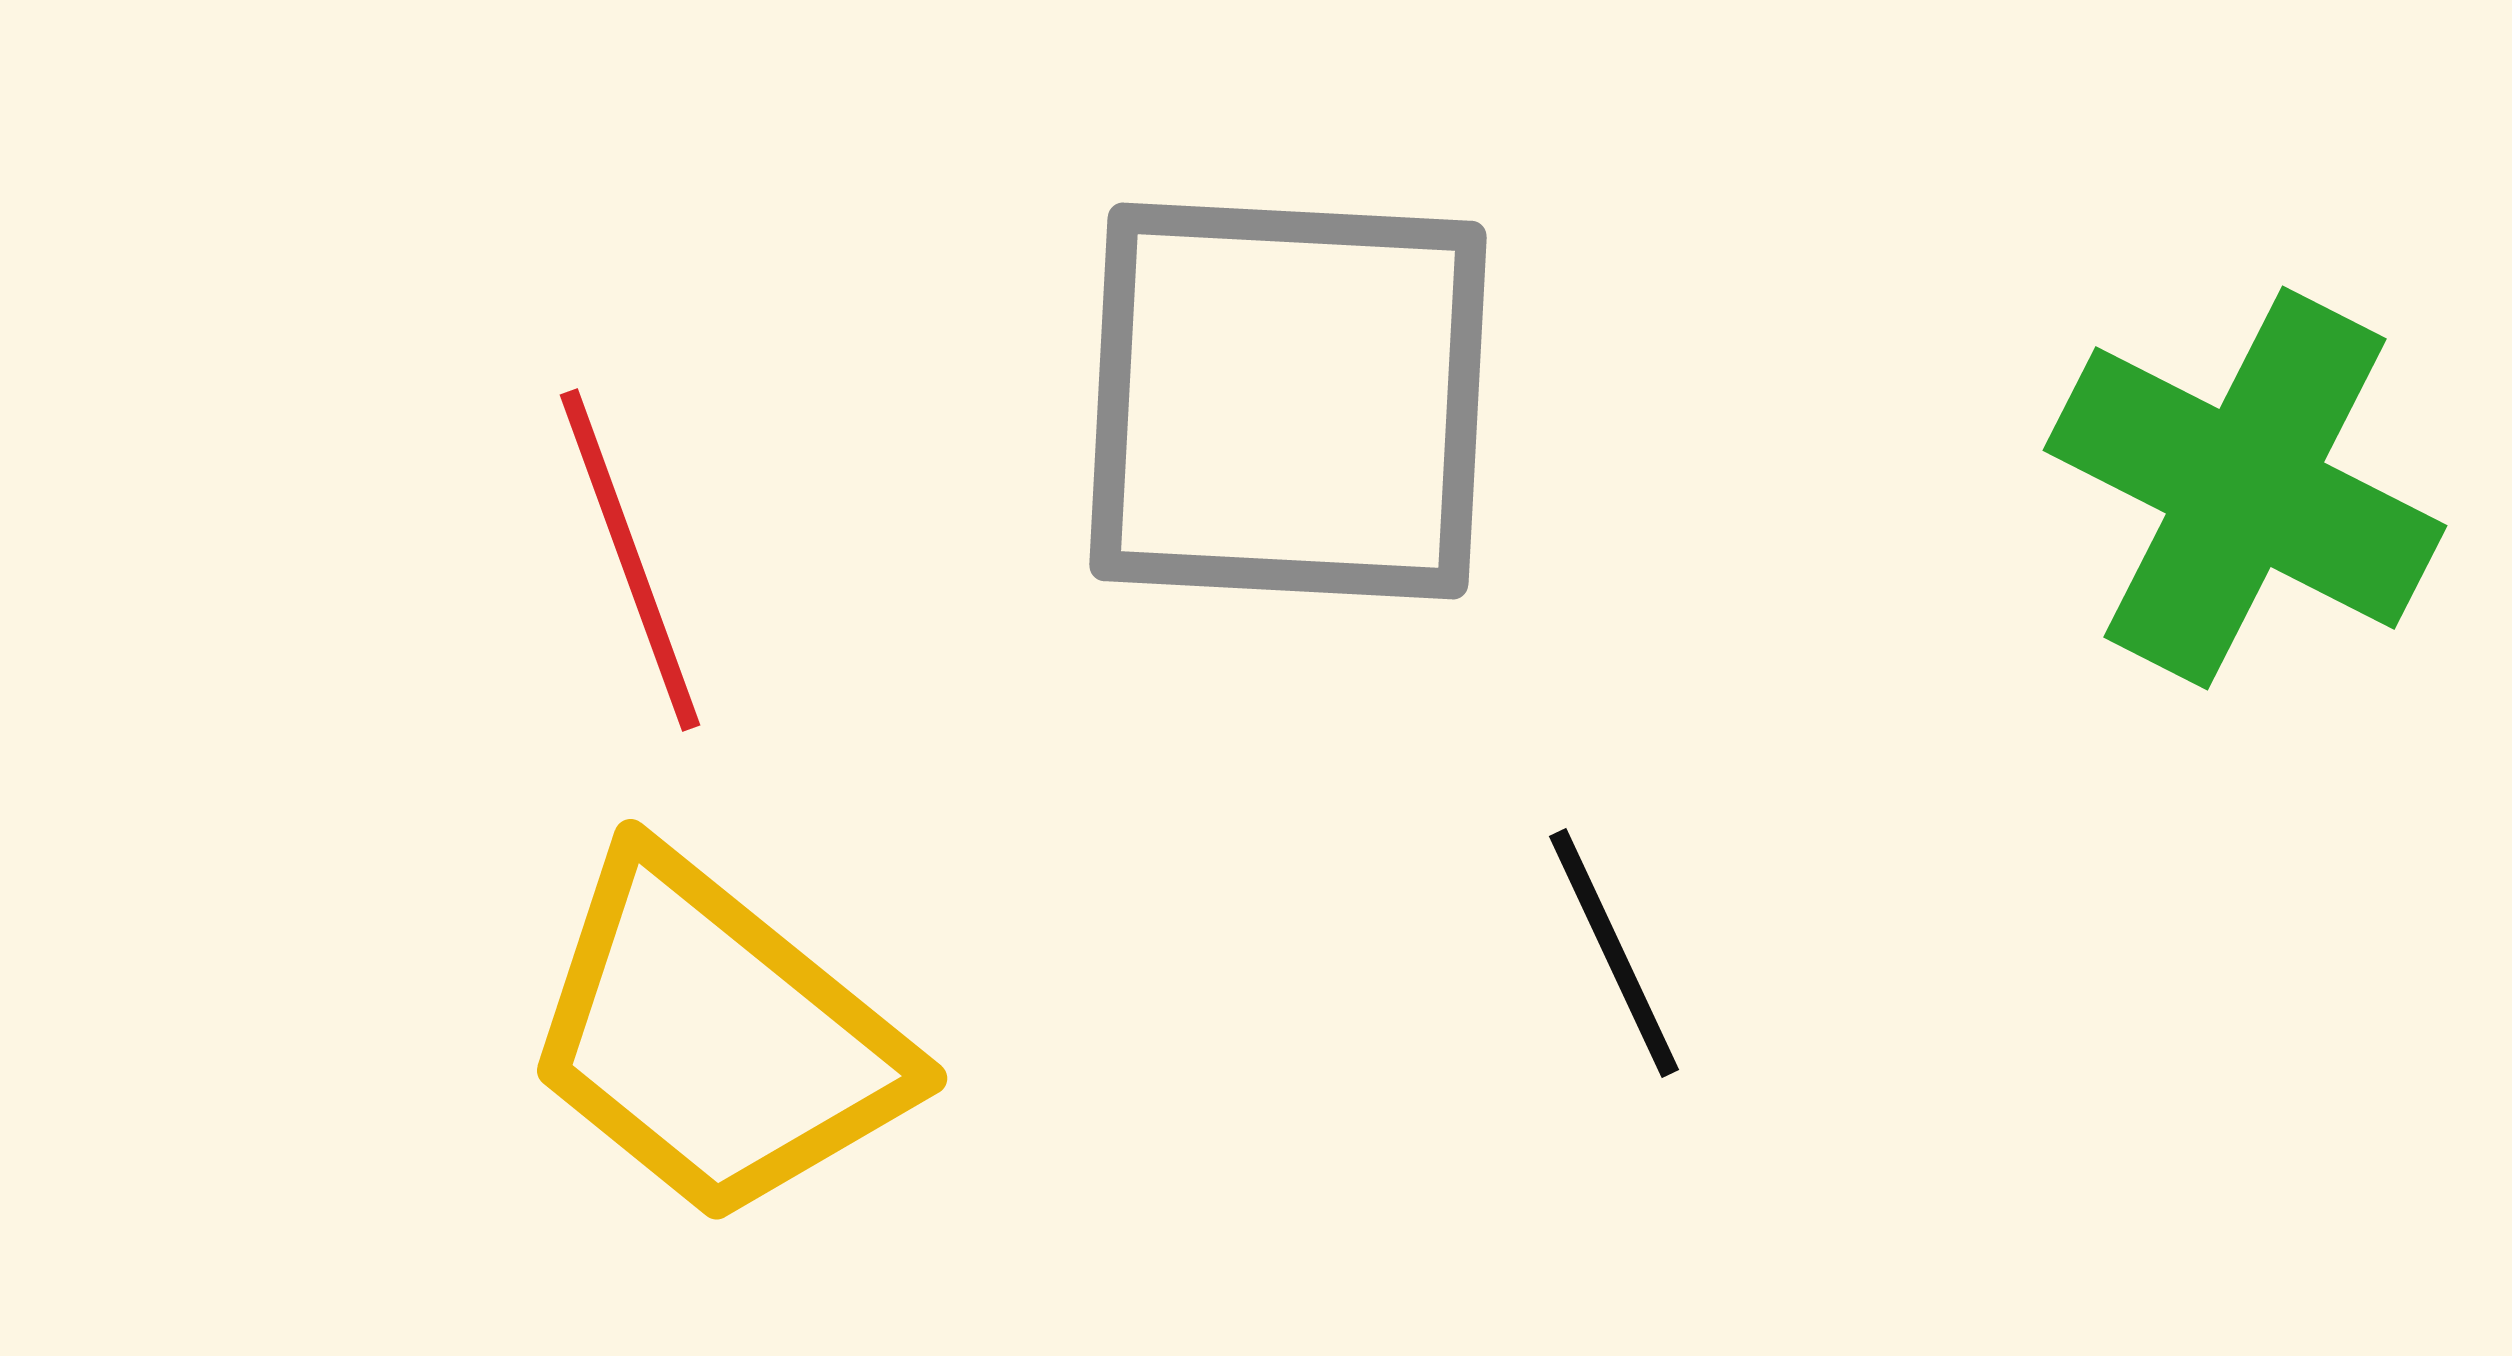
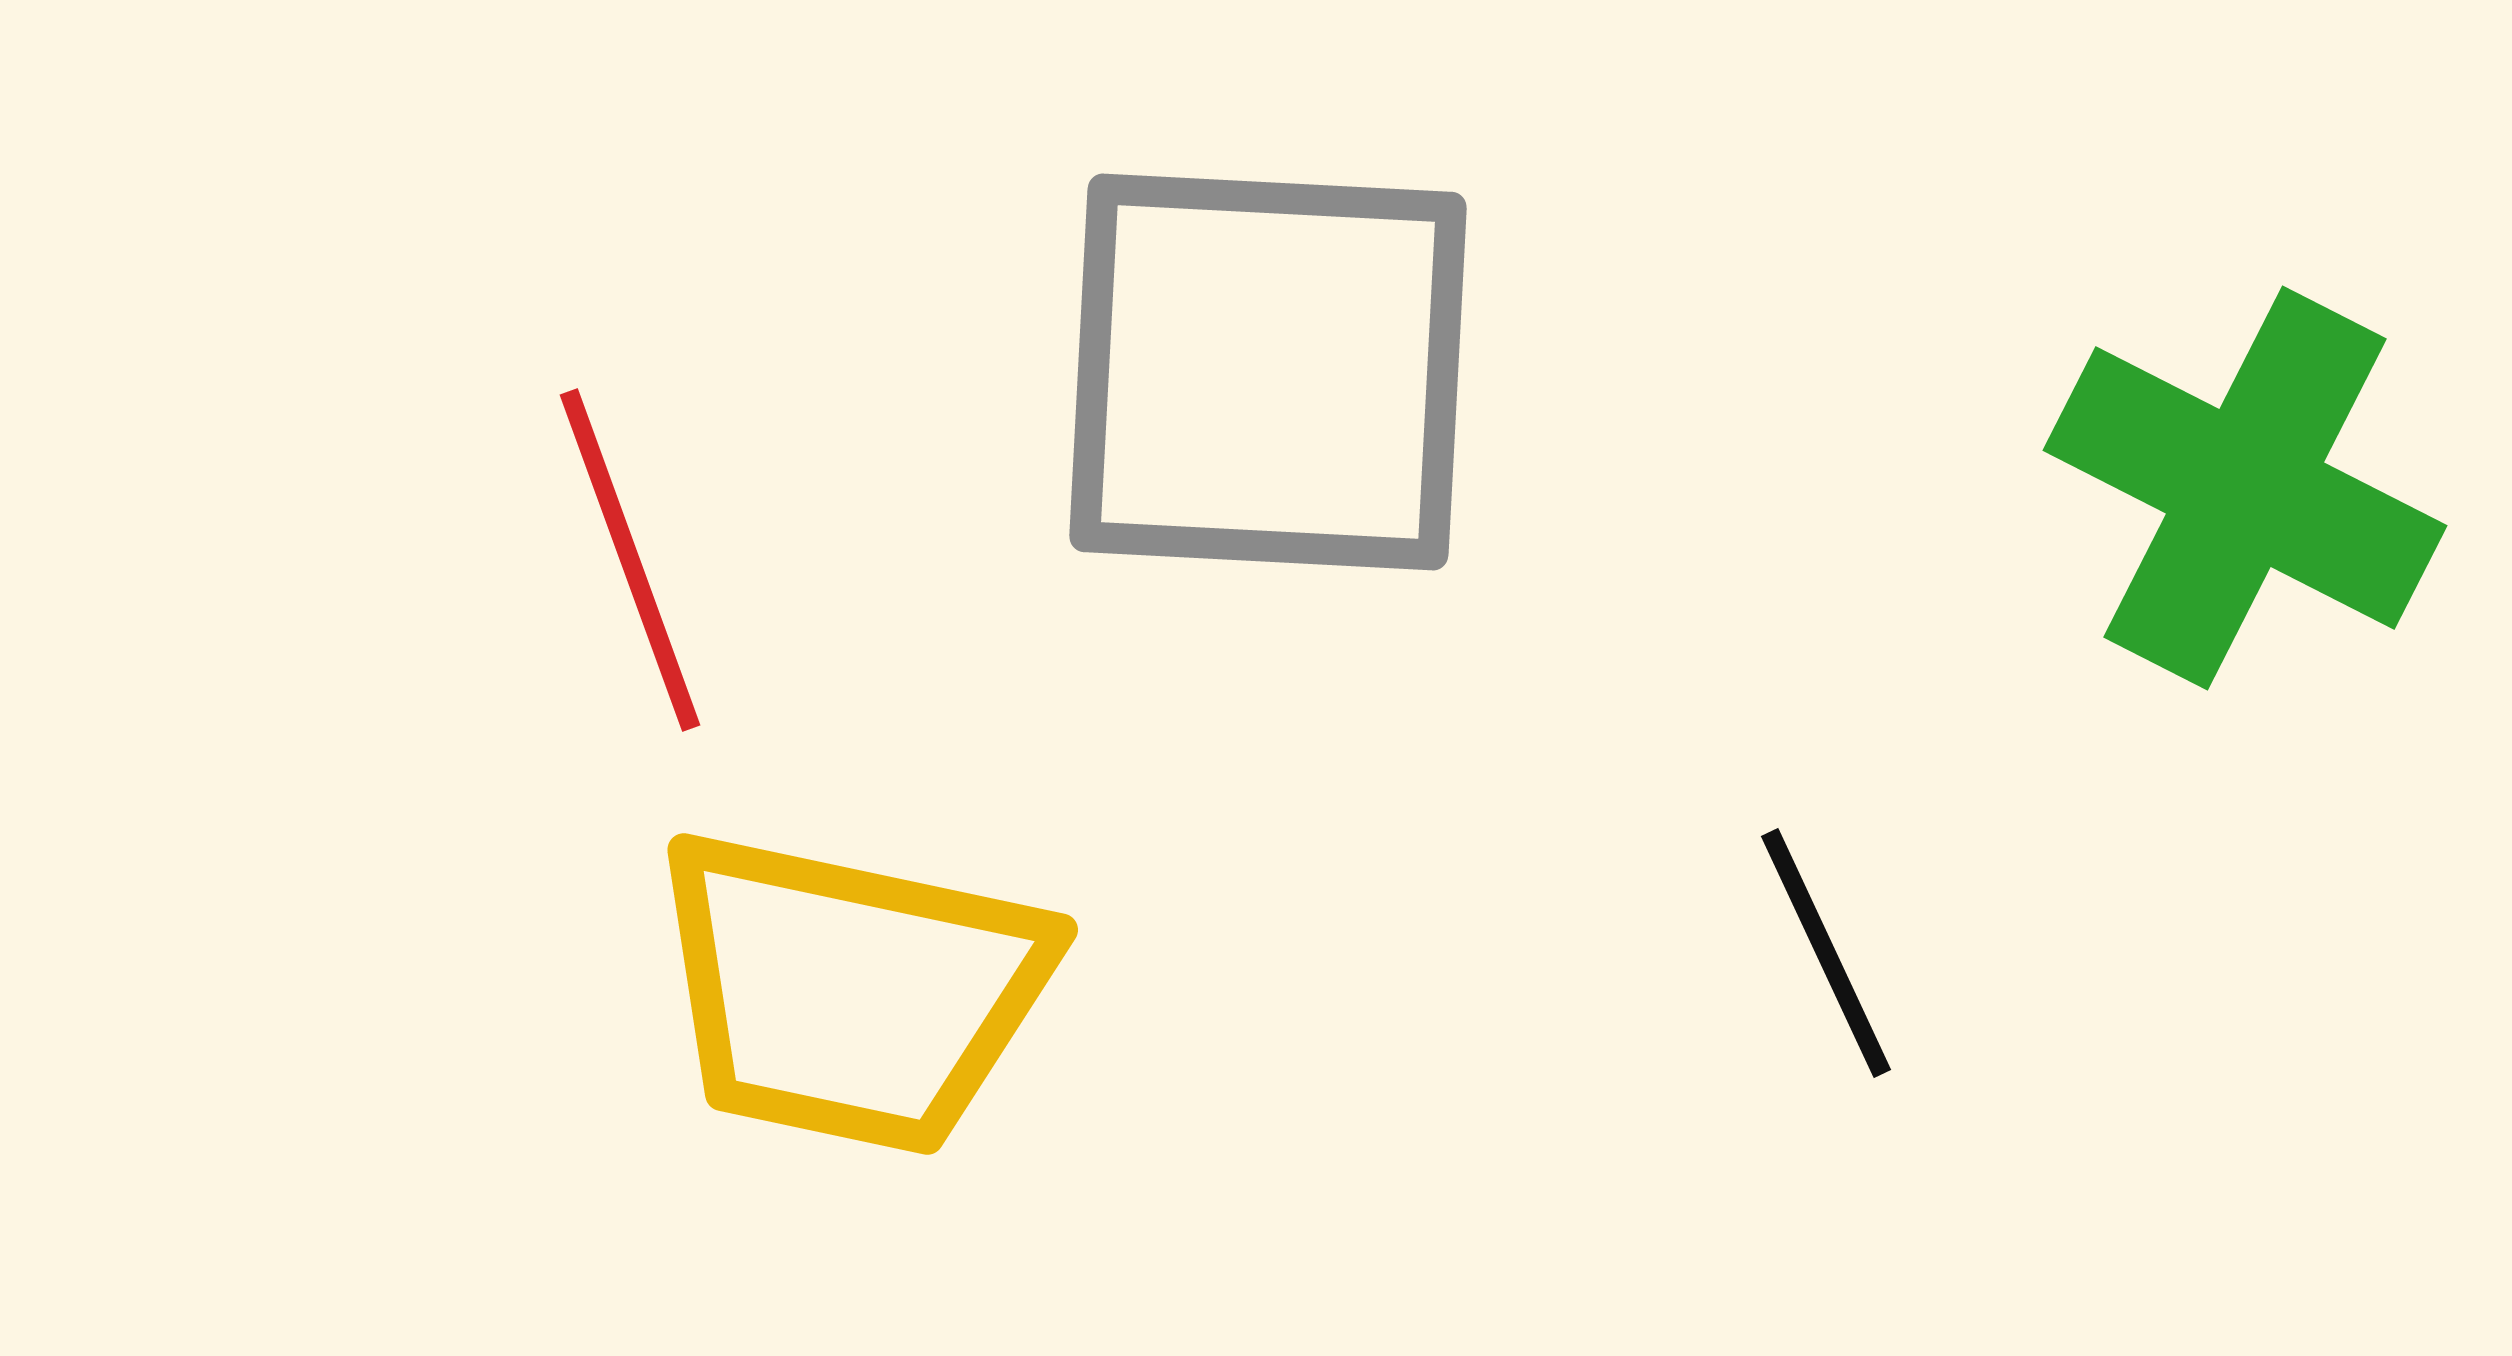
gray square: moved 20 px left, 29 px up
black line: moved 212 px right
yellow trapezoid: moved 136 px right, 46 px up; rotated 27 degrees counterclockwise
